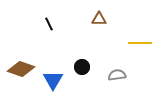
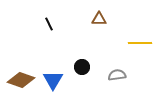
brown diamond: moved 11 px down
